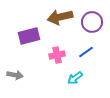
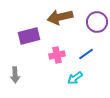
purple circle: moved 5 px right
blue line: moved 2 px down
gray arrow: rotated 77 degrees clockwise
